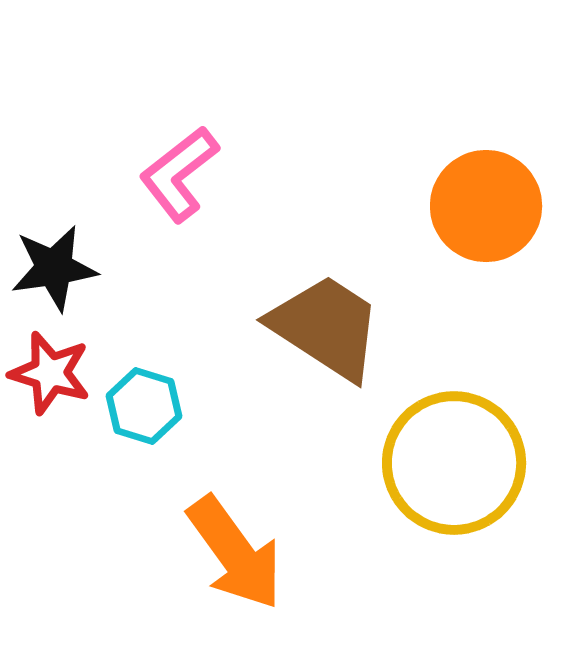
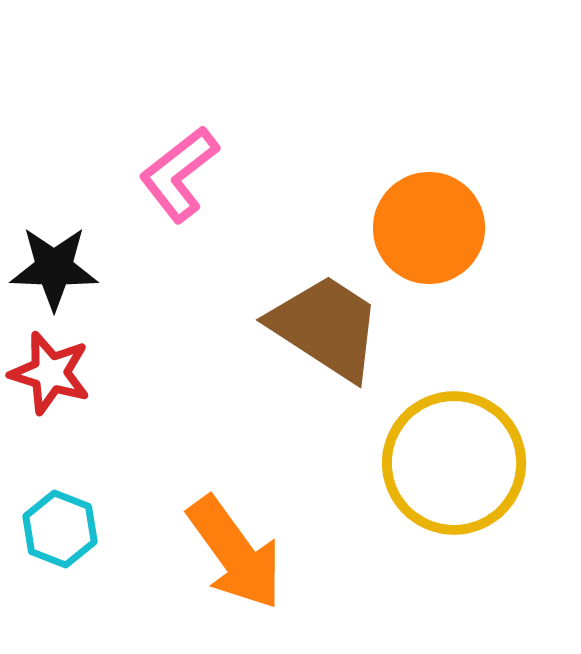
orange circle: moved 57 px left, 22 px down
black star: rotated 10 degrees clockwise
cyan hexagon: moved 84 px left, 123 px down; rotated 4 degrees clockwise
